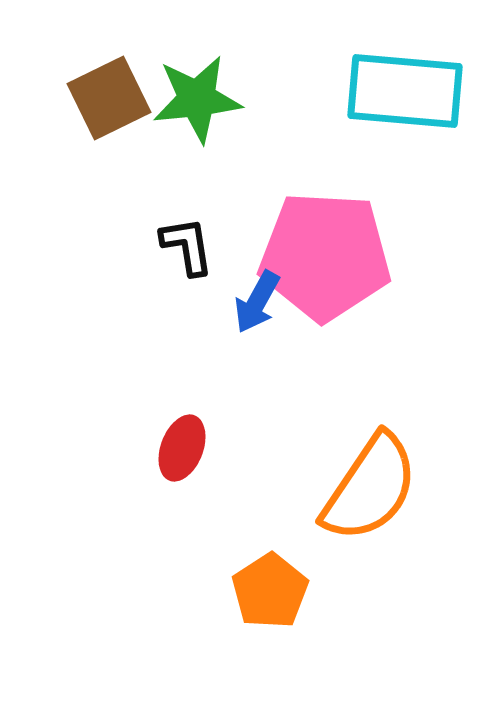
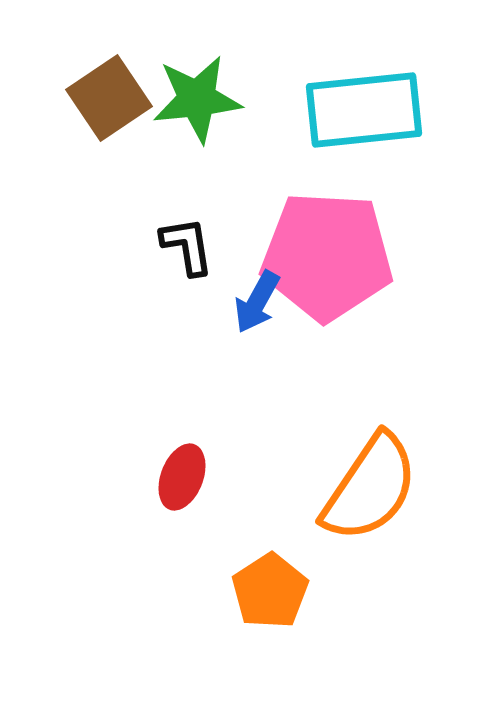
cyan rectangle: moved 41 px left, 19 px down; rotated 11 degrees counterclockwise
brown square: rotated 8 degrees counterclockwise
pink pentagon: moved 2 px right
red ellipse: moved 29 px down
